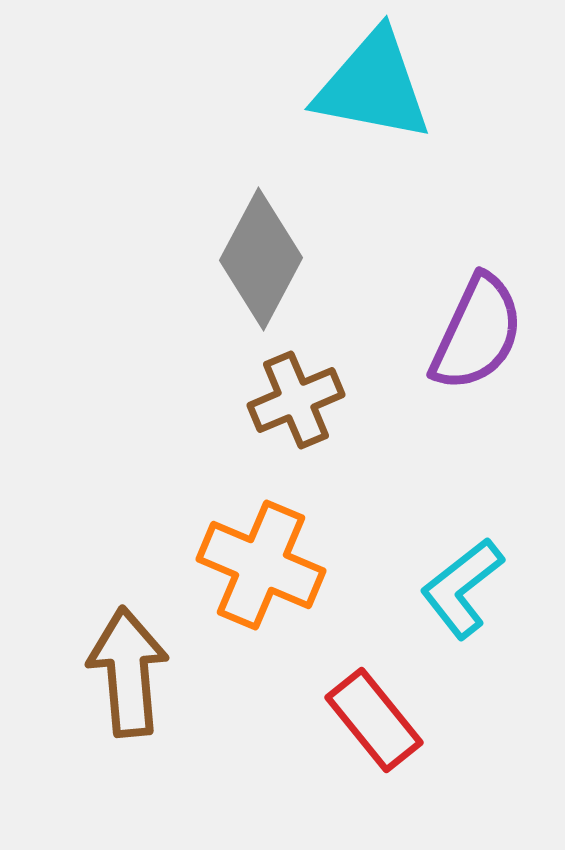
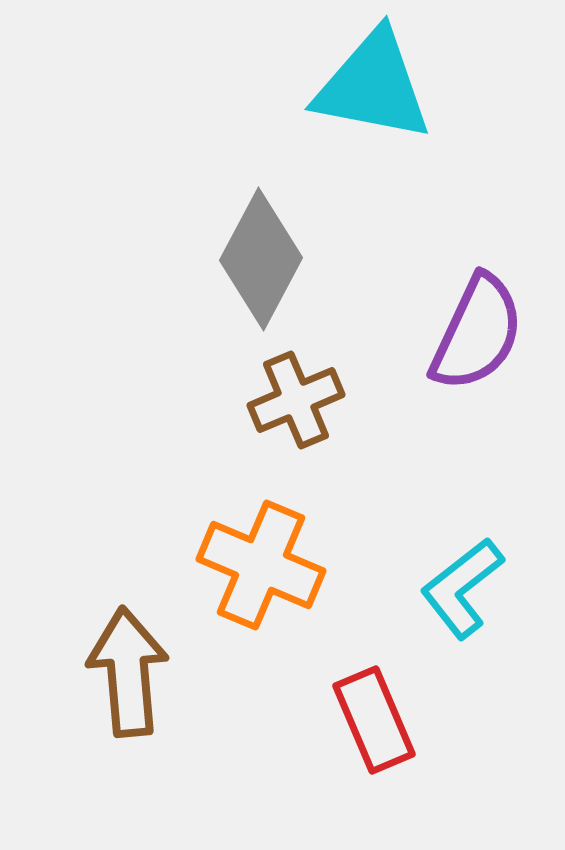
red rectangle: rotated 16 degrees clockwise
